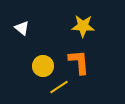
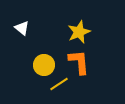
yellow star: moved 4 px left, 6 px down; rotated 25 degrees counterclockwise
yellow circle: moved 1 px right, 1 px up
yellow line: moved 3 px up
